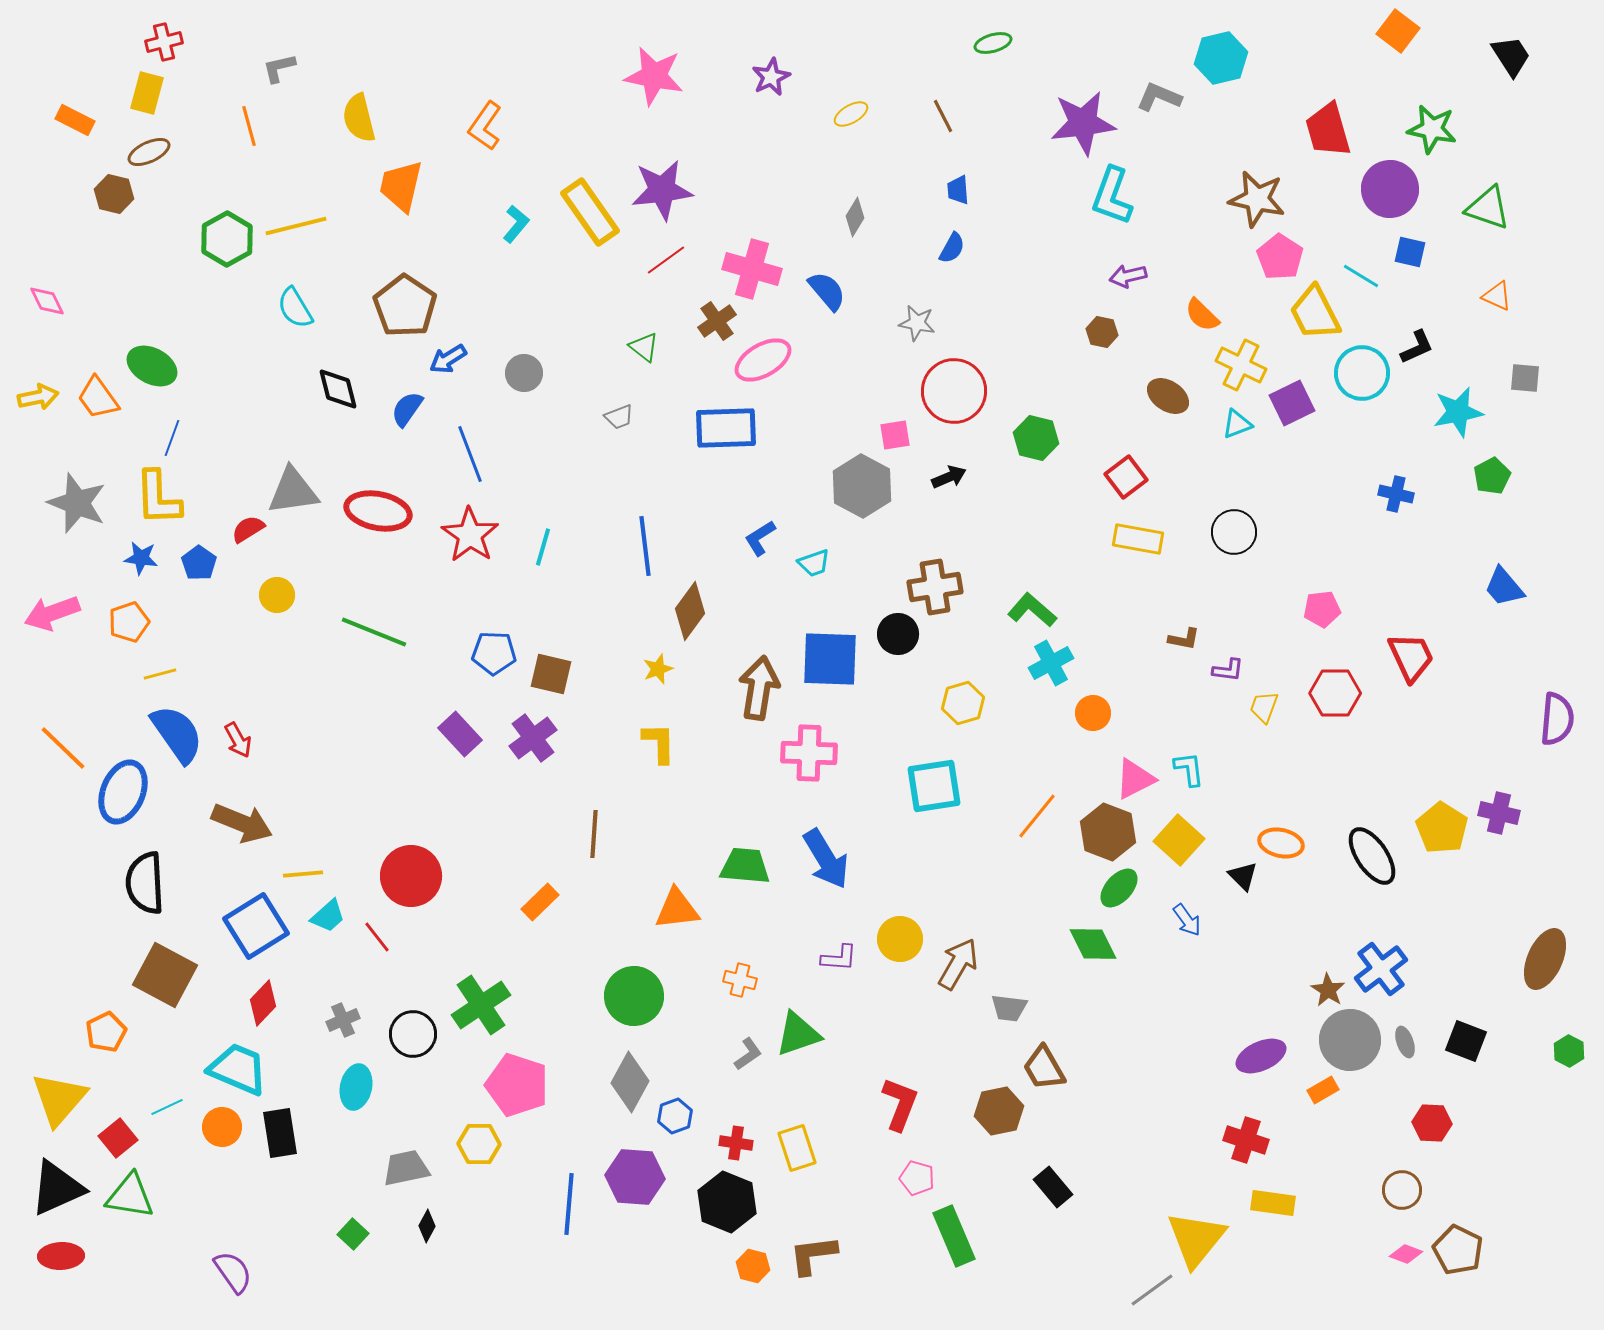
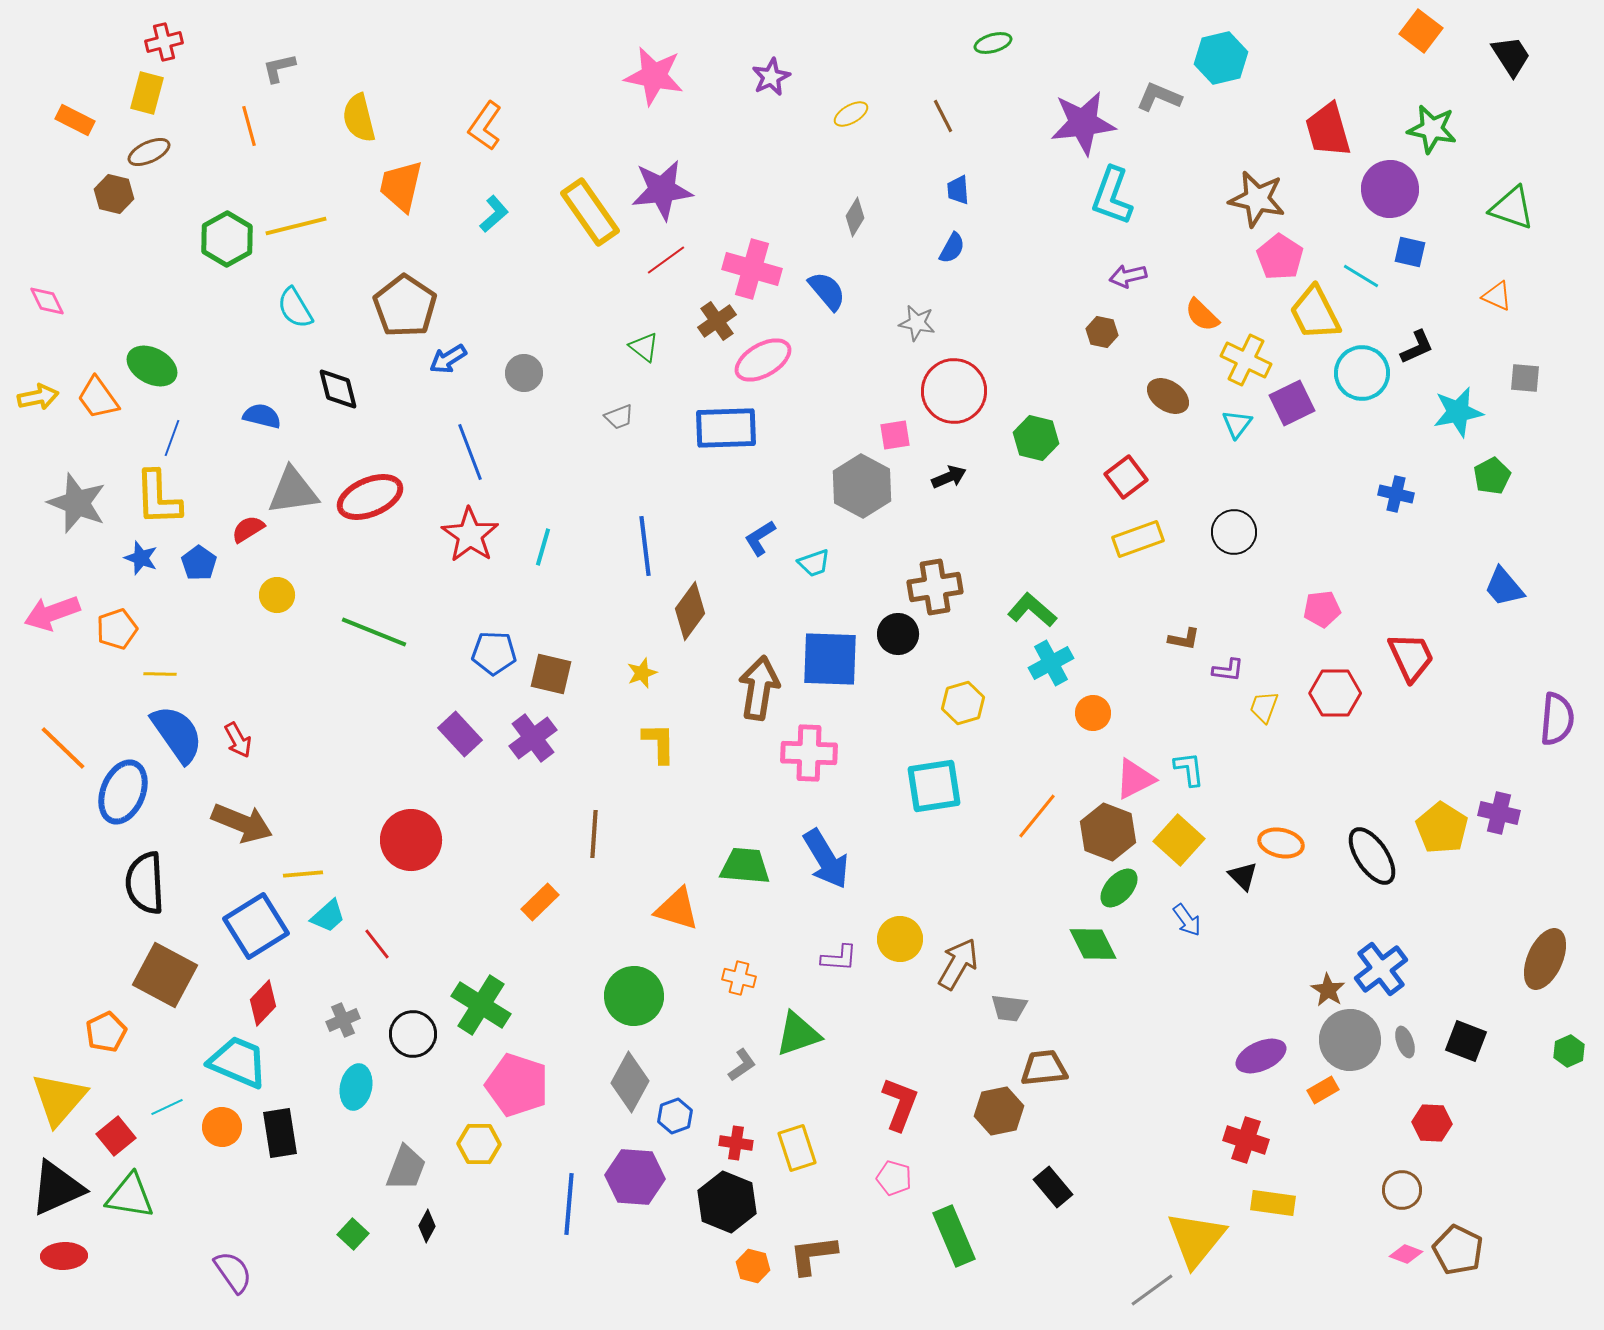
orange square at (1398, 31): moved 23 px right
green triangle at (1488, 208): moved 24 px right
cyan L-shape at (516, 224): moved 22 px left, 10 px up; rotated 9 degrees clockwise
yellow cross at (1241, 365): moved 5 px right, 5 px up
blue semicircle at (407, 409): moved 145 px left, 7 px down; rotated 69 degrees clockwise
cyan triangle at (1237, 424): rotated 32 degrees counterclockwise
blue line at (470, 454): moved 2 px up
red ellipse at (378, 511): moved 8 px left, 14 px up; rotated 34 degrees counterclockwise
yellow rectangle at (1138, 539): rotated 30 degrees counterclockwise
blue star at (141, 558): rotated 12 degrees clockwise
orange pentagon at (129, 622): moved 12 px left, 7 px down
yellow star at (658, 669): moved 16 px left, 4 px down
yellow line at (160, 674): rotated 16 degrees clockwise
red circle at (411, 876): moved 36 px up
orange triangle at (677, 909): rotated 24 degrees clockwise
red line at (377, 937): moved 7 px down
orange cross at (740, 980): moved 1 px left, 2 px up
green cross at (481, 1005): rotated 24 degrees counterclockwise
green hexagon at (1569, 1051): rotated 8 degrees clockwise
gray L-shape at (748, 1054): moved 6 px left, 11 px down
brown trapezoid at (1044, 1068): rotated 114 degrees clockwise
cyan trapezoid at (238, 1069): moved 7 px up
red square at (118, 1138): moved 2 px left, 2 px up
gray trapezoid at (406, 1168): rotated 123 degrees clockwise
pink pentagon at (917, 1178): moved 23 px left
red ellipse at (61, 1256): moved 3 px right
